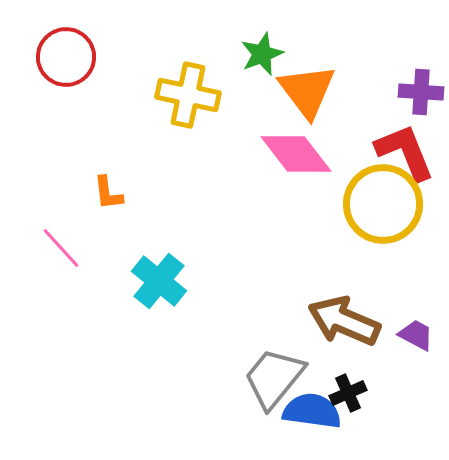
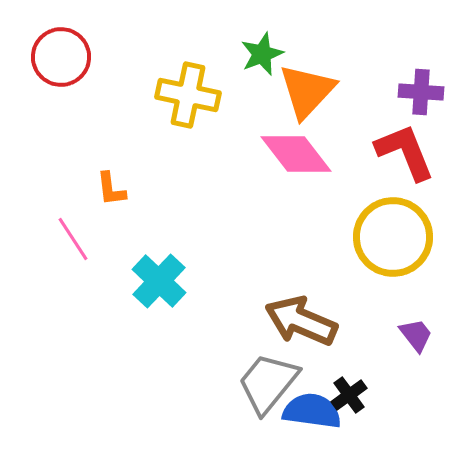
red circle: moved 5 px left
orange triangle: rotated 20 degrees clockwise
orange L-shape: moved 3 px right, 4 px up
yellow circle: moved 10 px right, 33 px down
pink line: moved 12 px right, 9 px up; rotated 9 degrees clockwise
cyan cross: rotated 4 degrees clockwise
brown arrow: moved 43 px left
purple trapezoid: rotated 24 degrees clockwise
gray trapezoid: moved 6 px left, 5 px down
black cross: moved 1 px right, 2 px down; rotated 12 degrees counterclockwise
